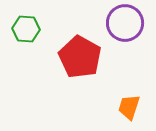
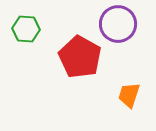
purple circle: moved 7 px left, 1 px down
orange trapezoid: moved 12 px up
